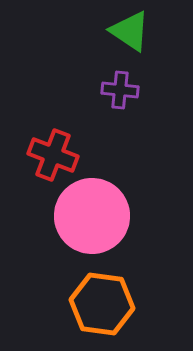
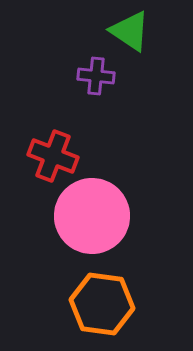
purple cross: moved 24 px left, 14 px up
red cross: moved 1 px down
